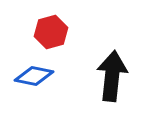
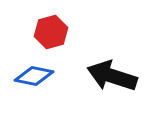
black arrow: rotated 78 degrees counterclockwise
